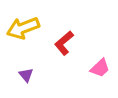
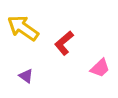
yellow arrow: rotated 56 degrees clockwise
purple triangle: moved 1 px down; rotated 14 degrees counterclockwise
